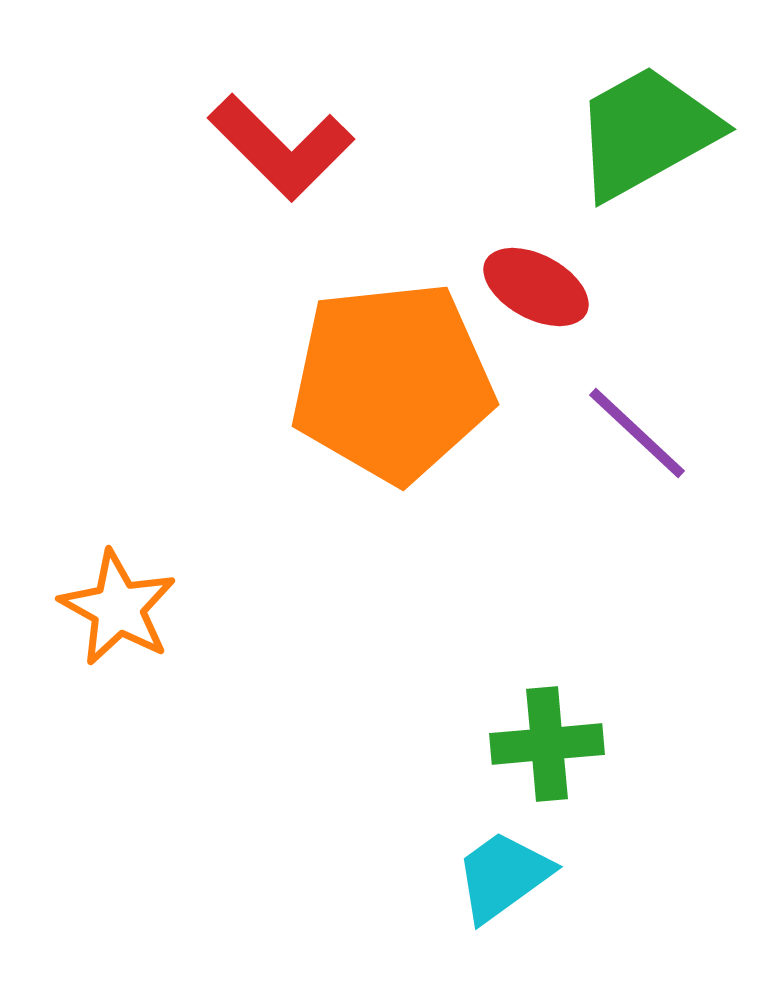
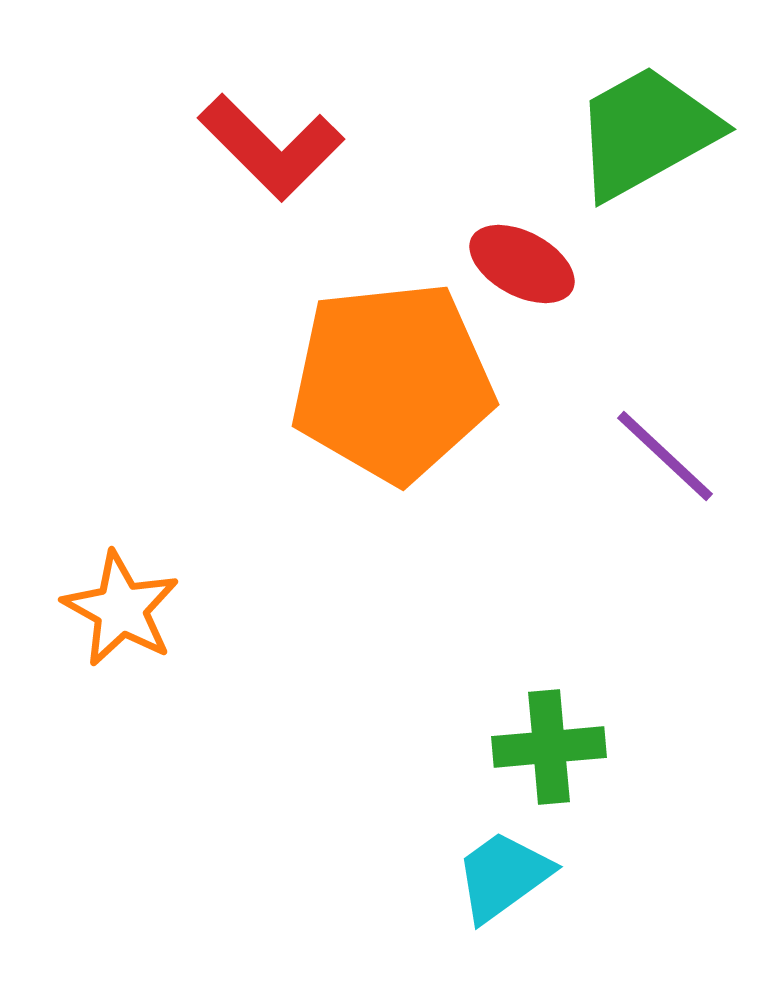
red L-shape: moved 10 px left
red ellipse: moved 14 px left, 23 px up
purple line: moved 28 px right, 23 px down
orange star: moved 3 px right, 1 px down
green cross: moved 2 px right, 3 px down
